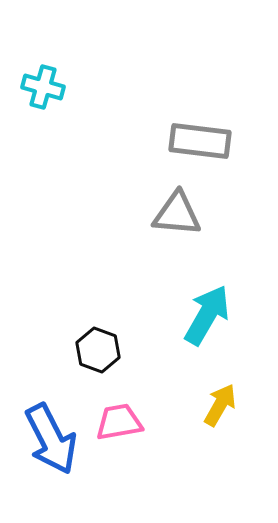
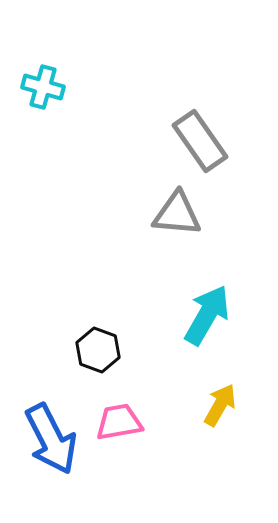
gray rectangle: rotated 48 degrees clockwise
